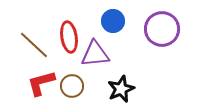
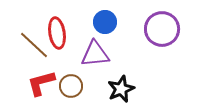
blue circle: moved 8 px left, 1 px down
red ellipse: moved 12 px left, 4 px up
brown circle: moved 1 px left
